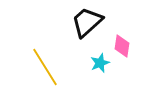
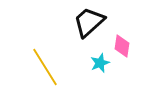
black trapezoid: moved 2 px right
